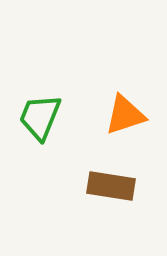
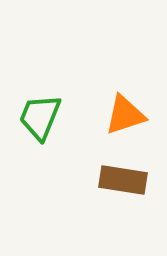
brown rectangle: moved 12 px right, 6 px up
